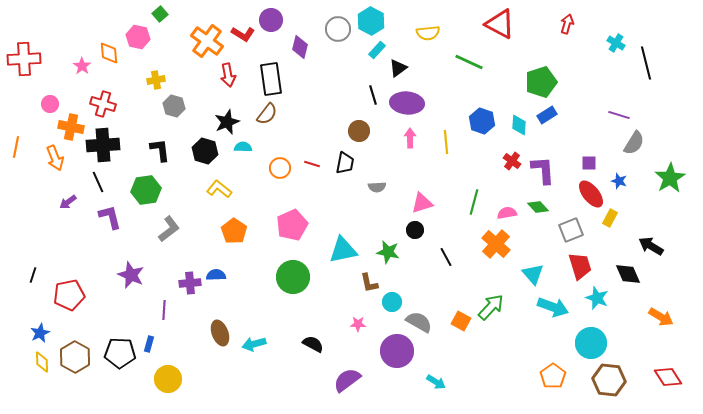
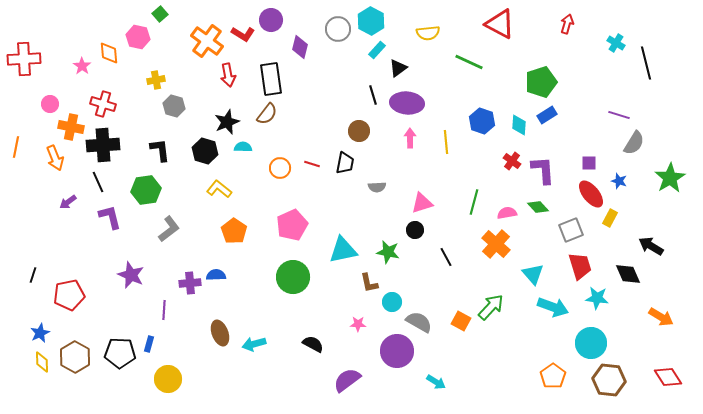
cyan star at (597, 298): rotated 15 degrees counterclockwise
